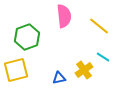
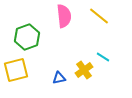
yellow line: moved 10 px up
